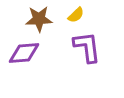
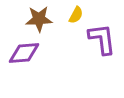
yellow semicircle: rotated 18 degrees counterclockwise
purple L-shape: moved 15 px right, 8 px up
